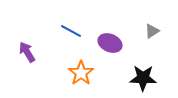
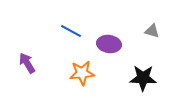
gray triangle: rotated 49 degrees clockwise
purple ellipse: moved 1 px left, 1 px down; rotated 15 degrees counterclockwise
purple arrow: moved 11 px down
orange star: moved 1 px right; rotated 30 degrees clockwise
